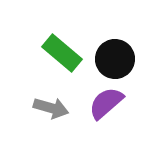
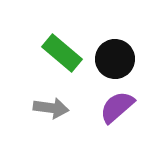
purple semicircle: moved 11 px right, 4 px down
gray arrow: rotated 8 degrees counterclockwise
